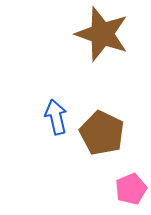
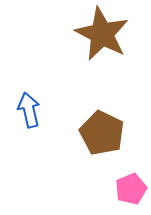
brown star: rotated 8 degrees clockwise
blue arrow: moved 27 px left, 7 px up
